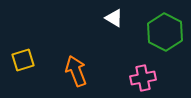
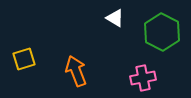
white triangle: moved 1 px right
green hexagon: moved 3 px left
yellow square: moved 1 px right, 1 px up
